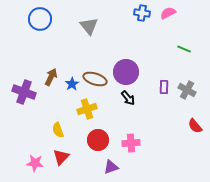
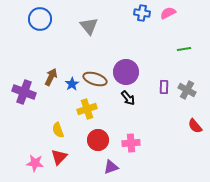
green line: rotated 32 degrees counterclockwise
red triangle: moved 2 px left
